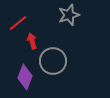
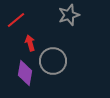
red line: moved 2 px left, 3 px up
red arrow: moved 2 px left, 2 px down
purple diamond: moved 4 px up; rotated 10 degrees counterclockwise
